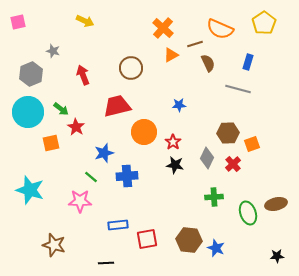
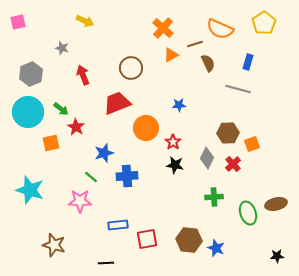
gray star at (53, 51): moved 9 px right, 3 px up
red trapezoid at (117, 106): moved 3 px up; rotated 8 degrees counterclockwise
orange circle at (144, 132): moved 2 px right, 4 px up
